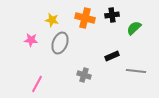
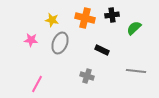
black rectangle: moved 10 px left, 6 px up; rotated 48 degrees clockwise
gray cross: moved 3 px right, 1 px down
